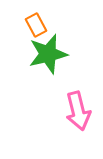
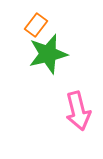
orange rectangle: rotated 65 degrees clockwise
